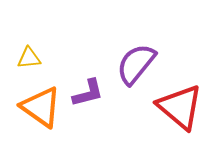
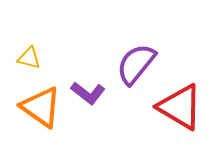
yellow triangle: rotated 20 degrees clockwise
purple L-shape: rotated 52 degrees clockwise
red triangle: rotated 9 degrees counterclockwise
